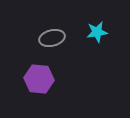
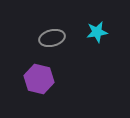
purple hexagon: rotated 8 degrees clockwise
